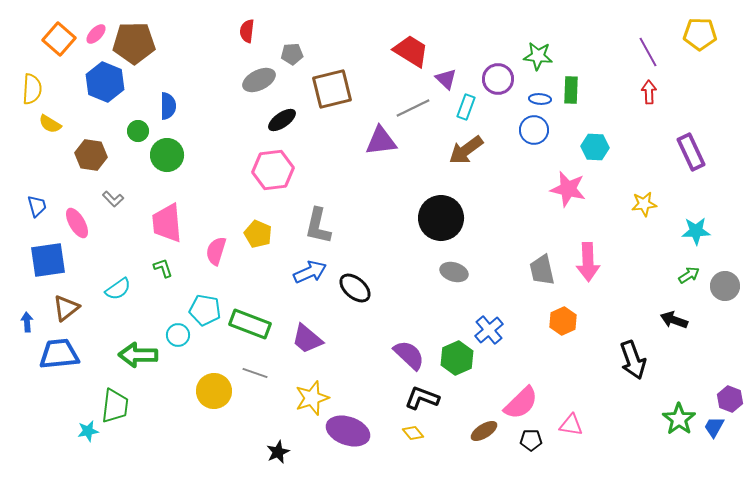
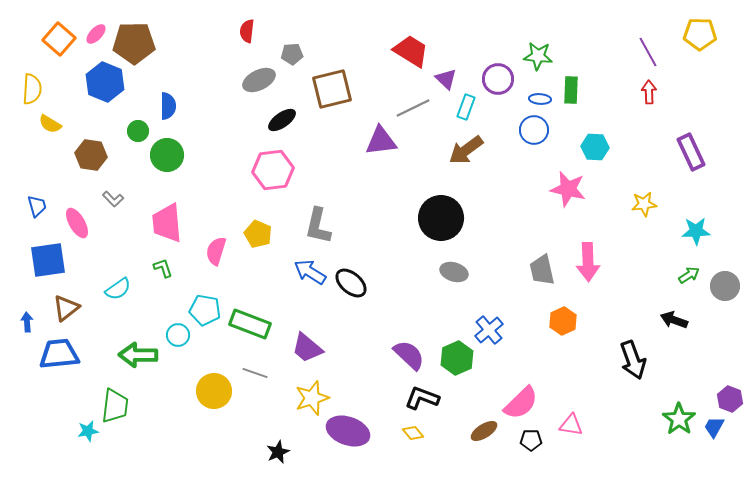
blue arrow at (310, 272): rotated 124 degrees counterclockwise
black ellipse at (355, 288): moved 4 px left, 5 px up
purple trapezoid at (307, 339): moved 9 px down
